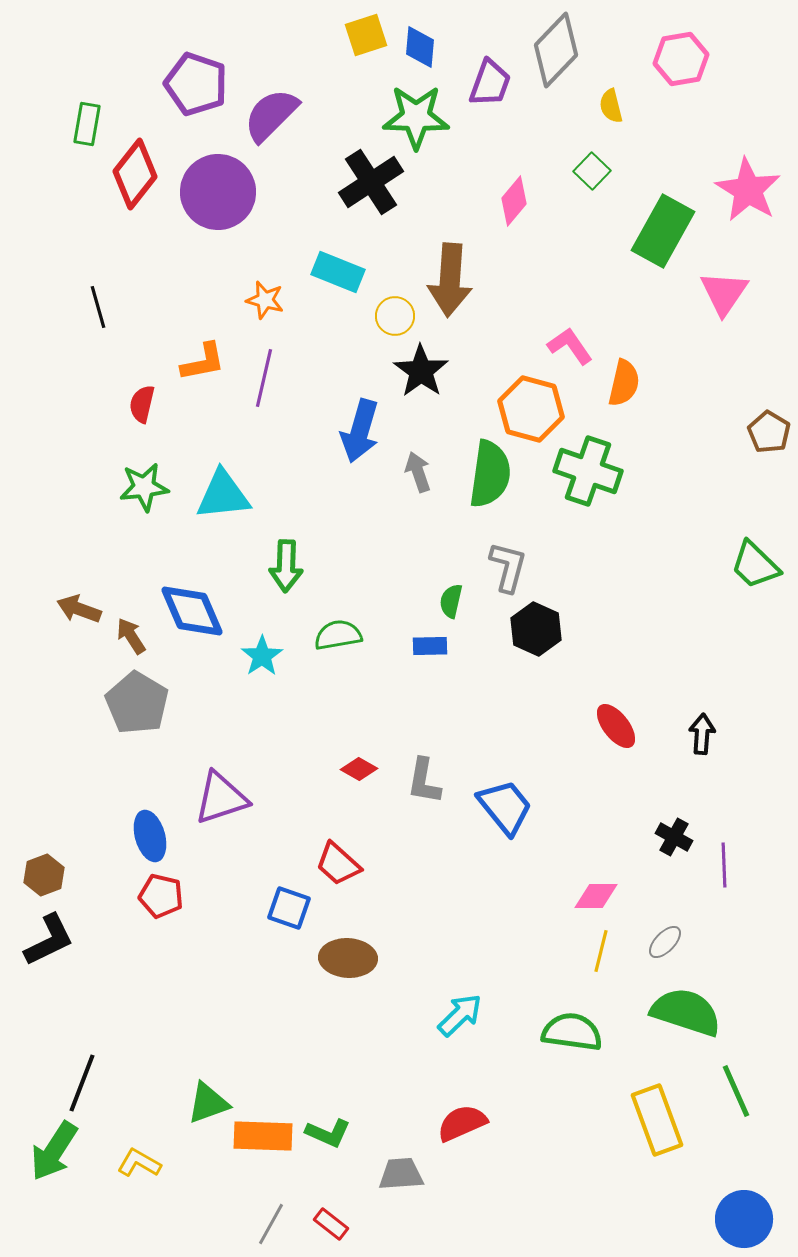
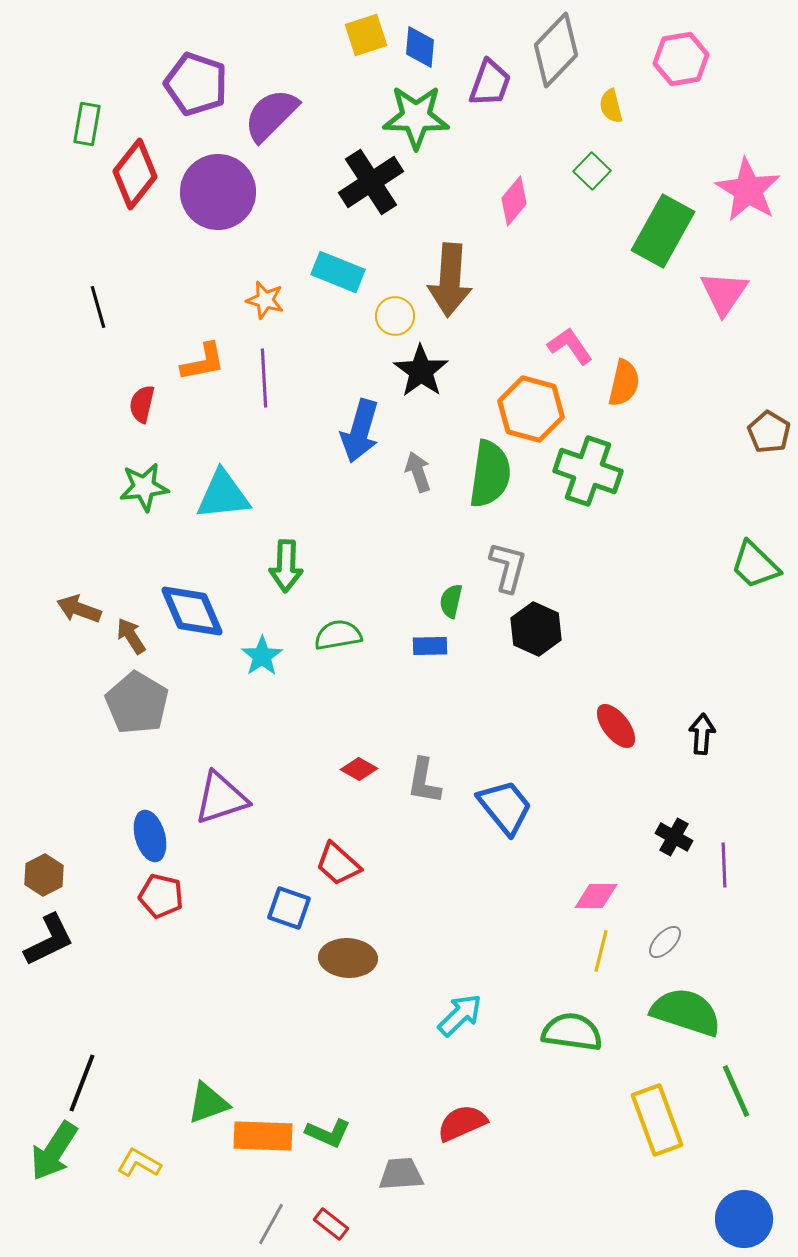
purple line at (264, 378): rotated 16 degrees counterclockwise
brown hexagon at (44, 875): rotated 6 degrees counterclockwise
